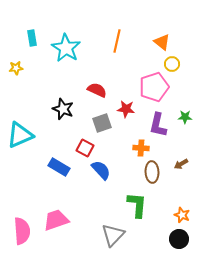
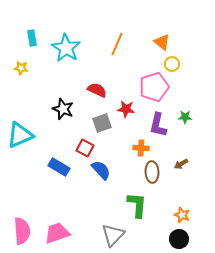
orange line: moved 3 px down; rotated 10 degrees clockwise
yellow star: moved 5 px right; rotated 16 degrees clockwise
pink trapezoid: moved 1 px right, 13 px down
